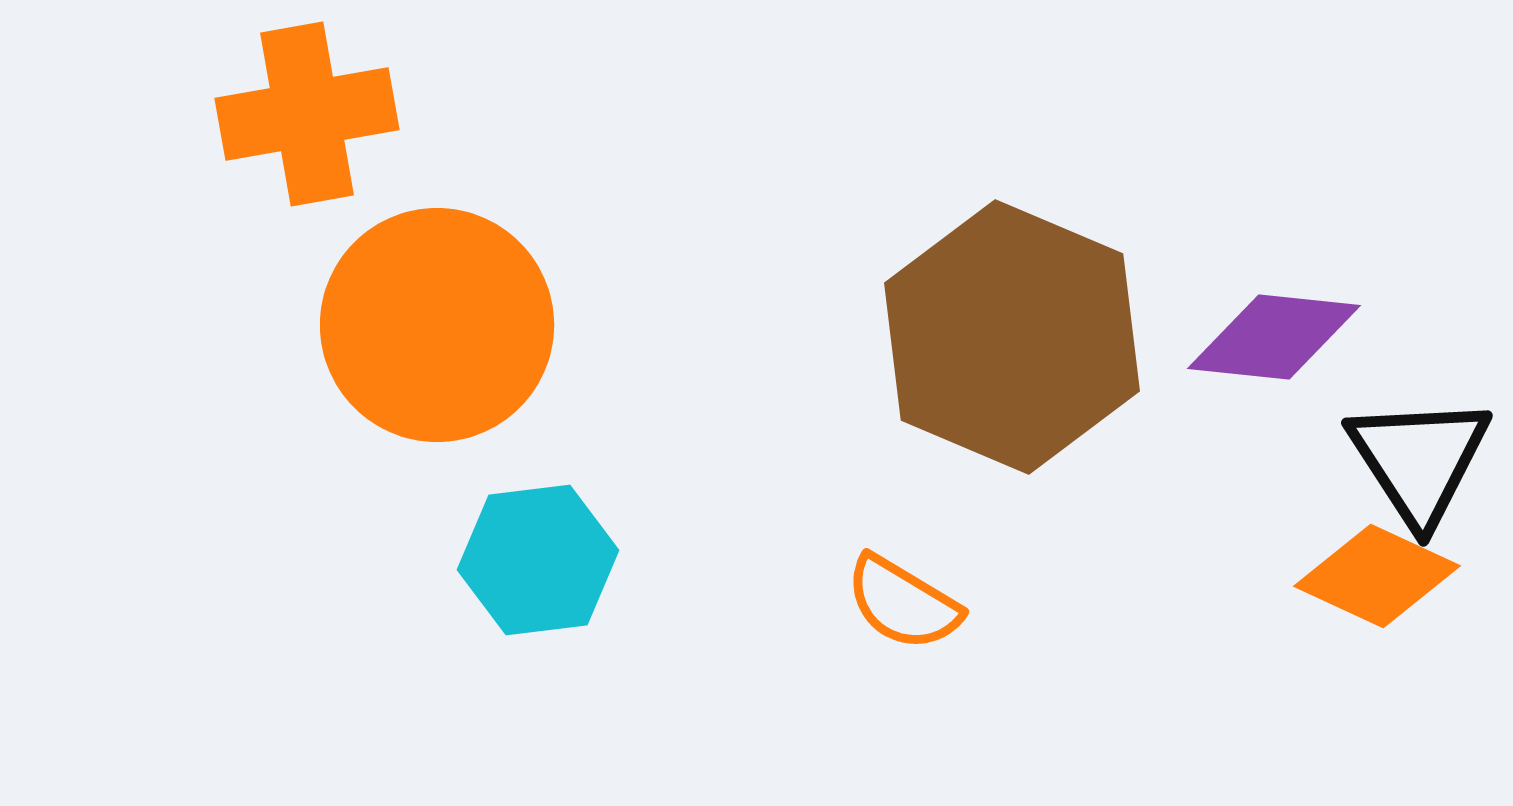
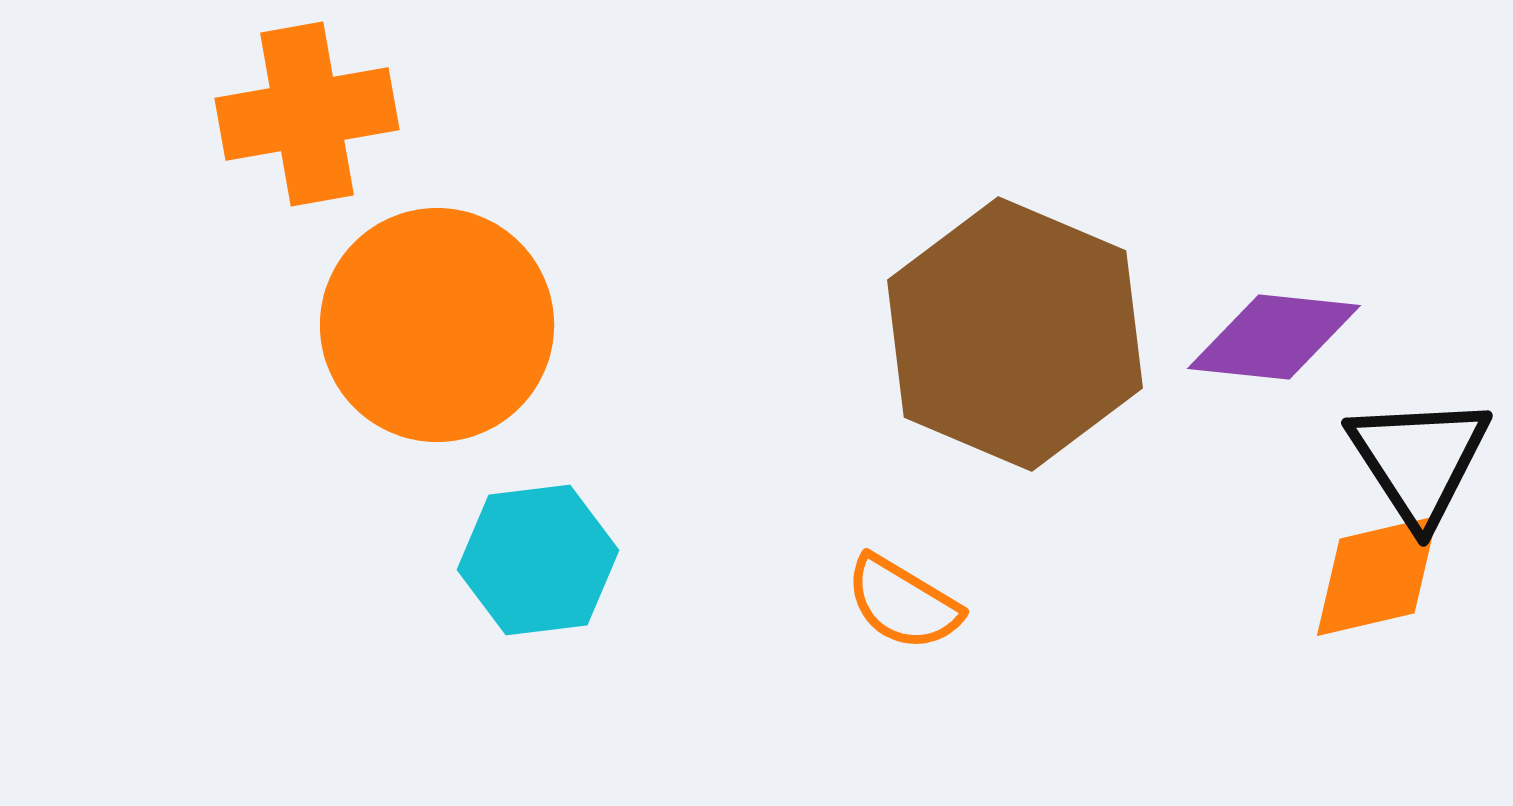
brown hexagon: moved 3 px right, 3 px up
orange diamond: rotated 38 degrees counterclockwise
